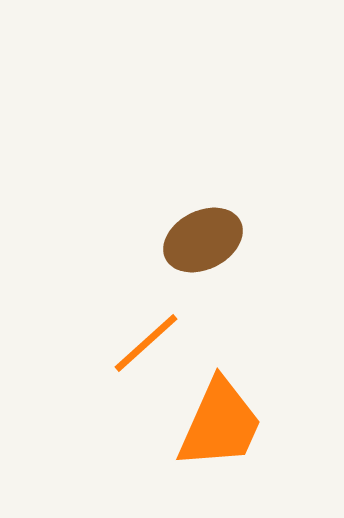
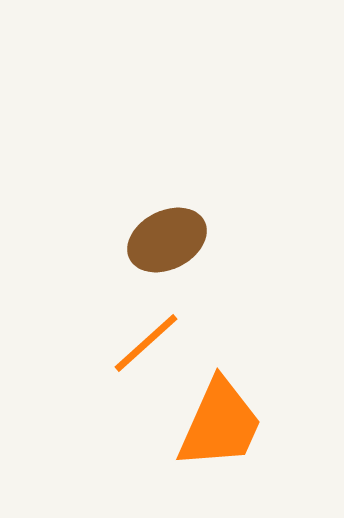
brown ellipse: moved 36 px left
